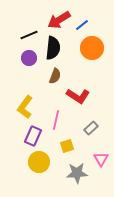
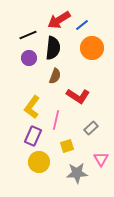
black line: moved 1 px left
yellow L-shape: moved 7 px right
